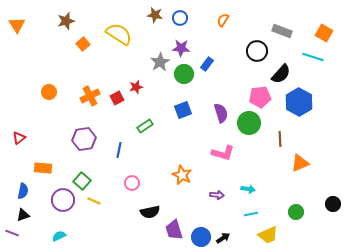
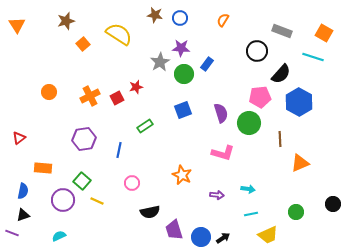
yellow line at (94, 201): moved 3 px right
